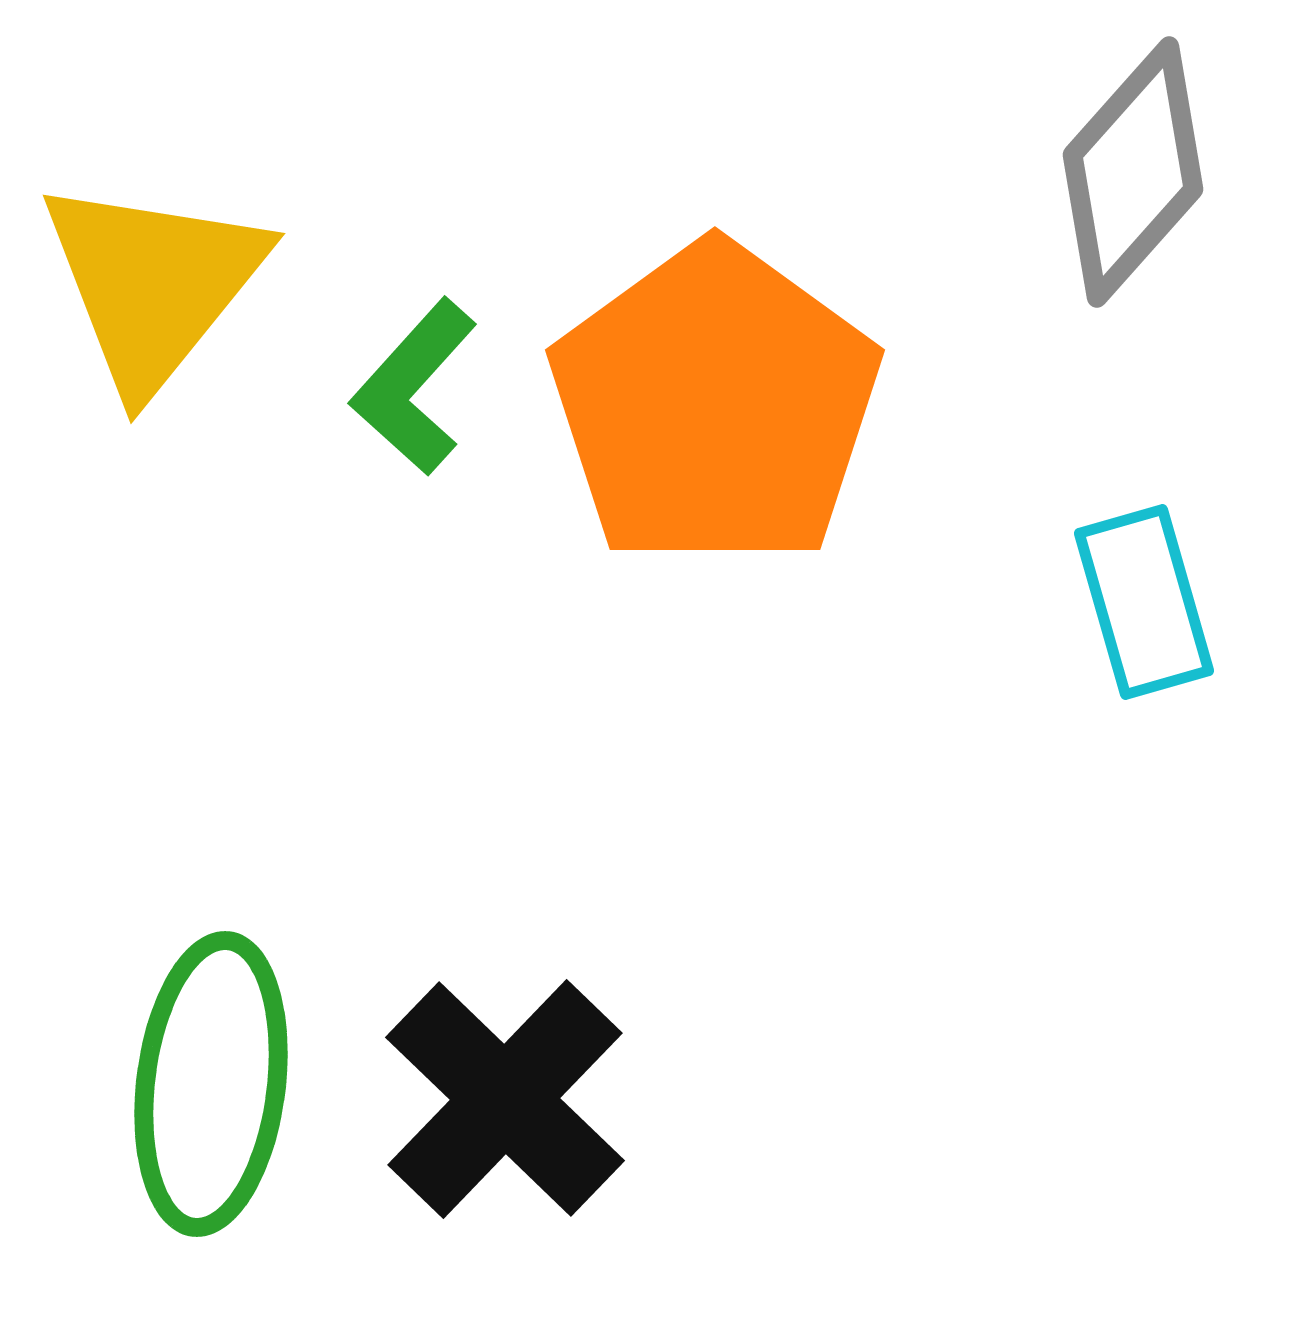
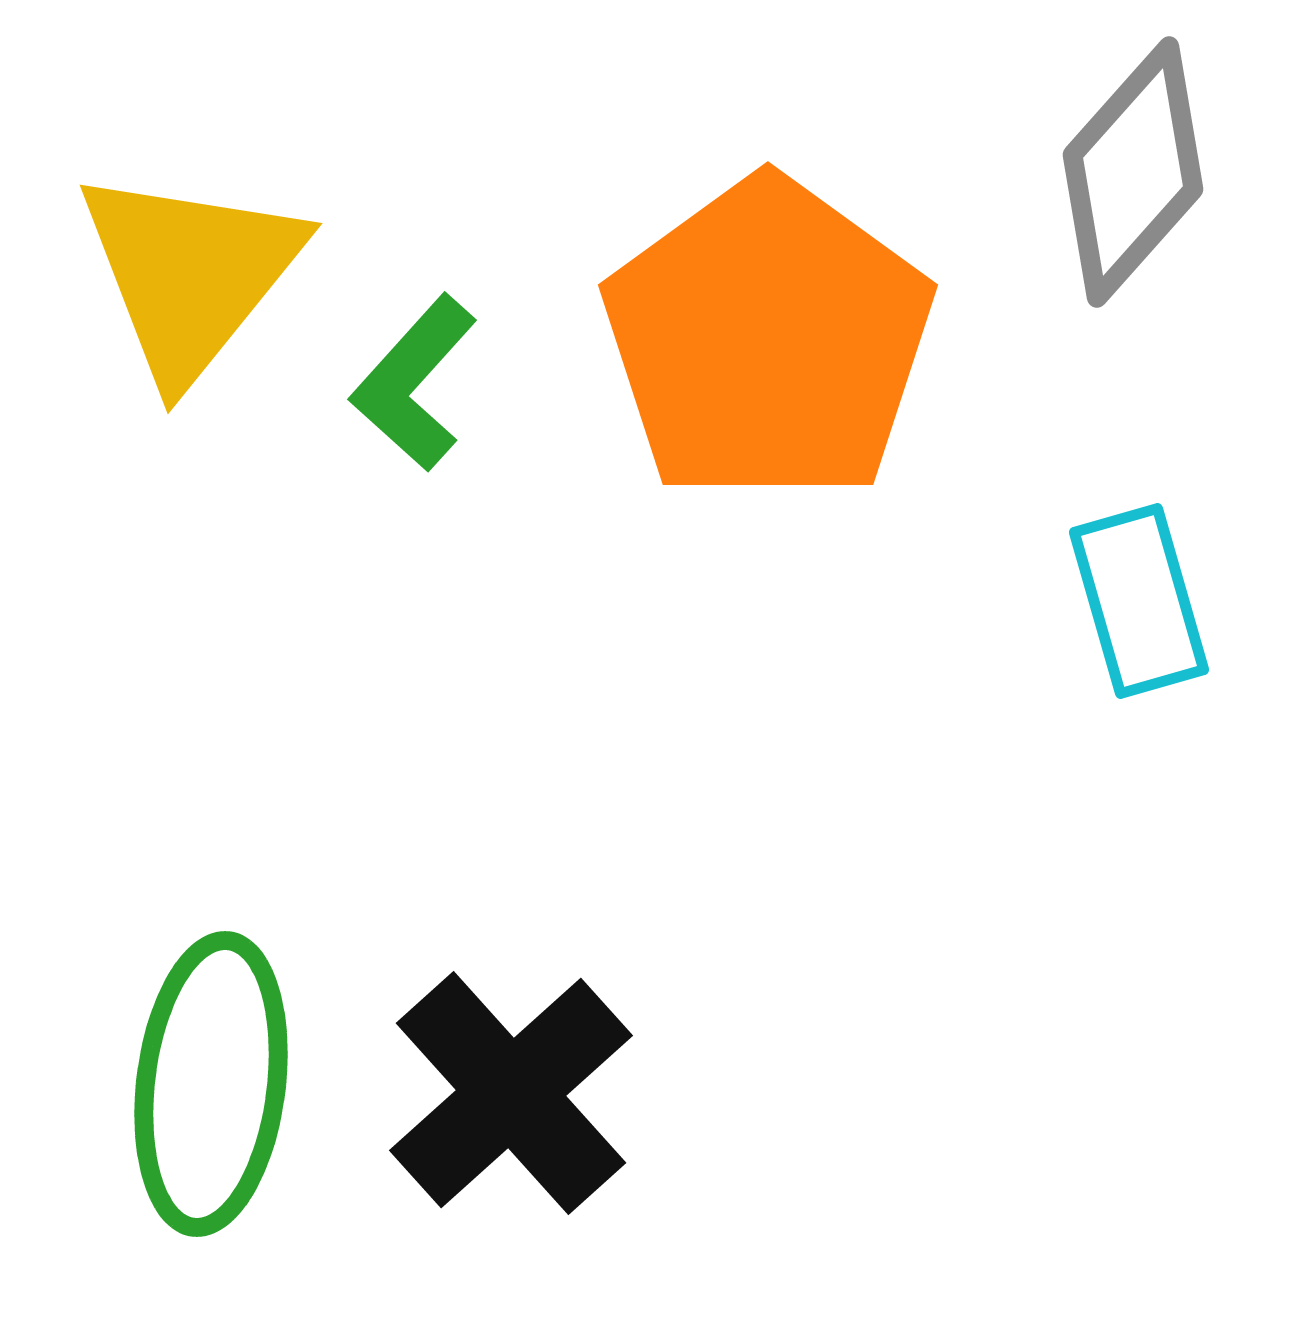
yellow triangle: moved 37 px right, 10 px up
green L-shape: moved 4 px up
orange pentagon: moved 53 px right, 65 px up
cyan rectangle: moved 5 px left, 1 px up
black cross: moved 6 px right, 6 px up; rotated 4 degrees clockwise
